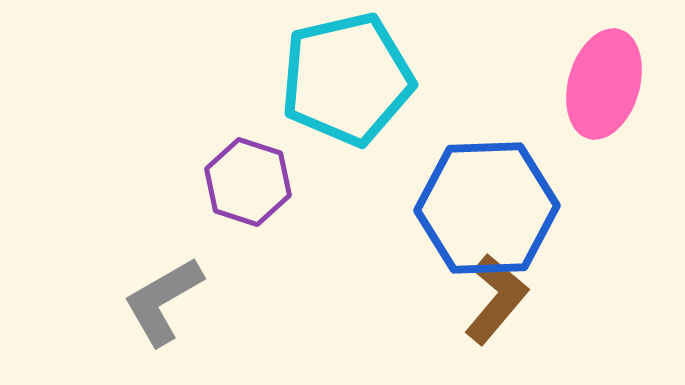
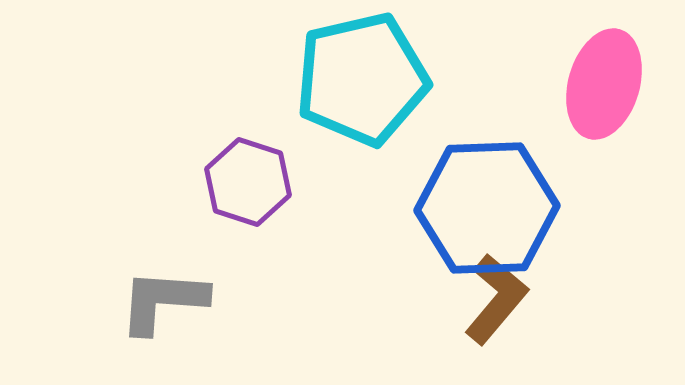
cyan pentagon: moved 15 px right
gray L-shape: rotated 34 degrees clockwise
